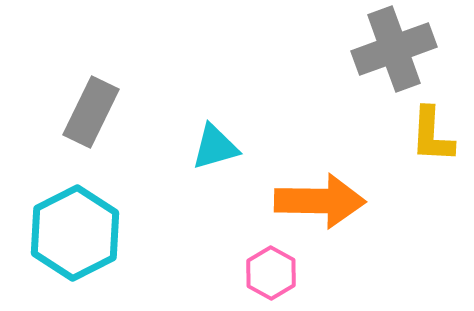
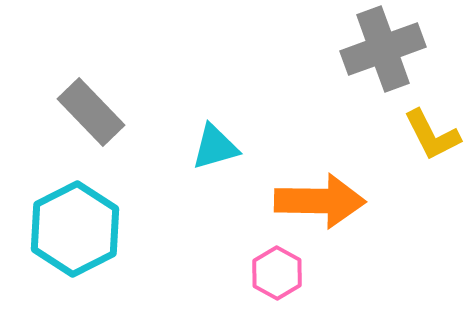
gray cross: moved 11 px left
gray rectangle: rotated 70 degrees counterclockwise
yellow L-shape: rotated 30 degrees counterclockwise
cyan hexagon: moved 4 px up
pink hexagon: moved 6 px right
